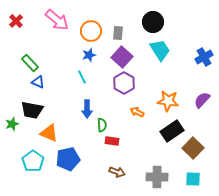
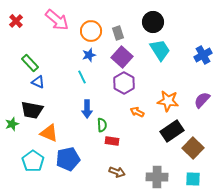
gray rectangle: rotated 24 degrees counterclockwise
blue cross: moved 1 px left, 2 px up
